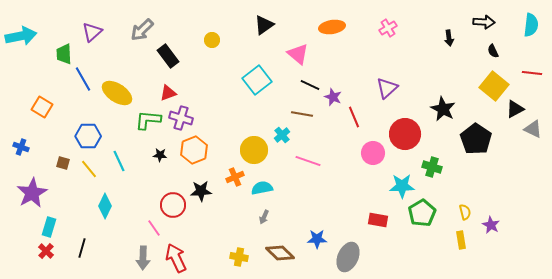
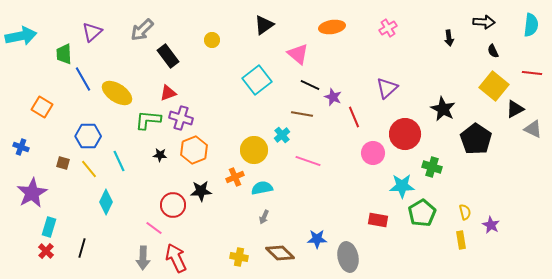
cyan diamond at (105, 206): moved 1 px right, 4 px up
pink line at (154, 228): rotated 18 degrees counterclockwise
gray ellipse at (348, 257): rotated 36 degrees counterclockwise
